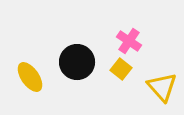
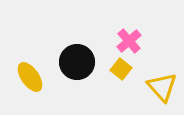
pink cross: rotated 15 degrees clockwise
